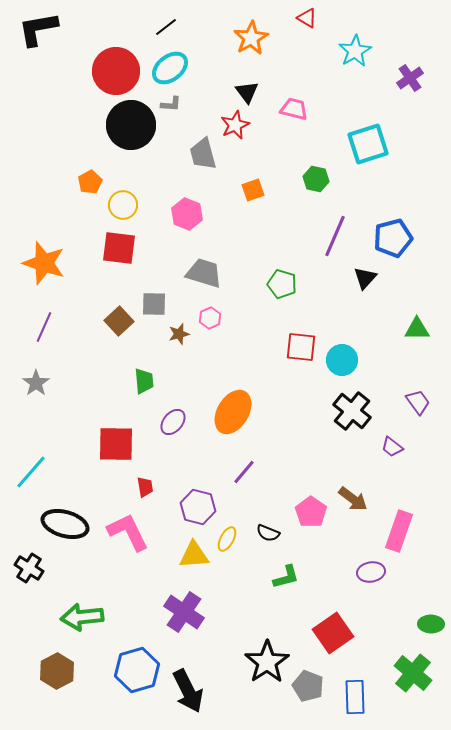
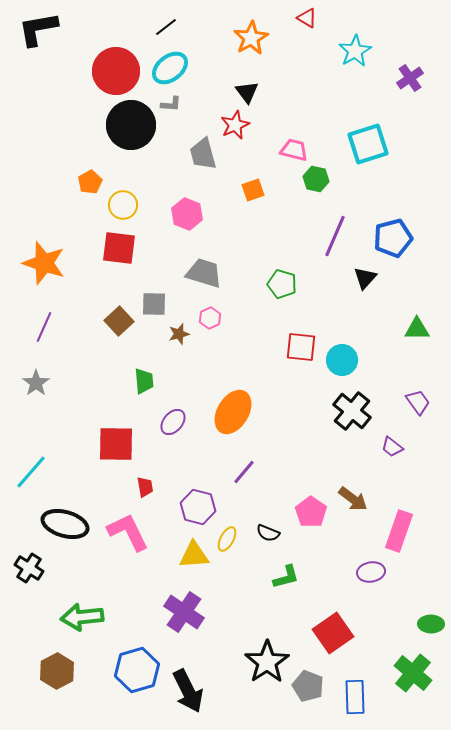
pink trapezoid at (294, 109): moved 41 px down
